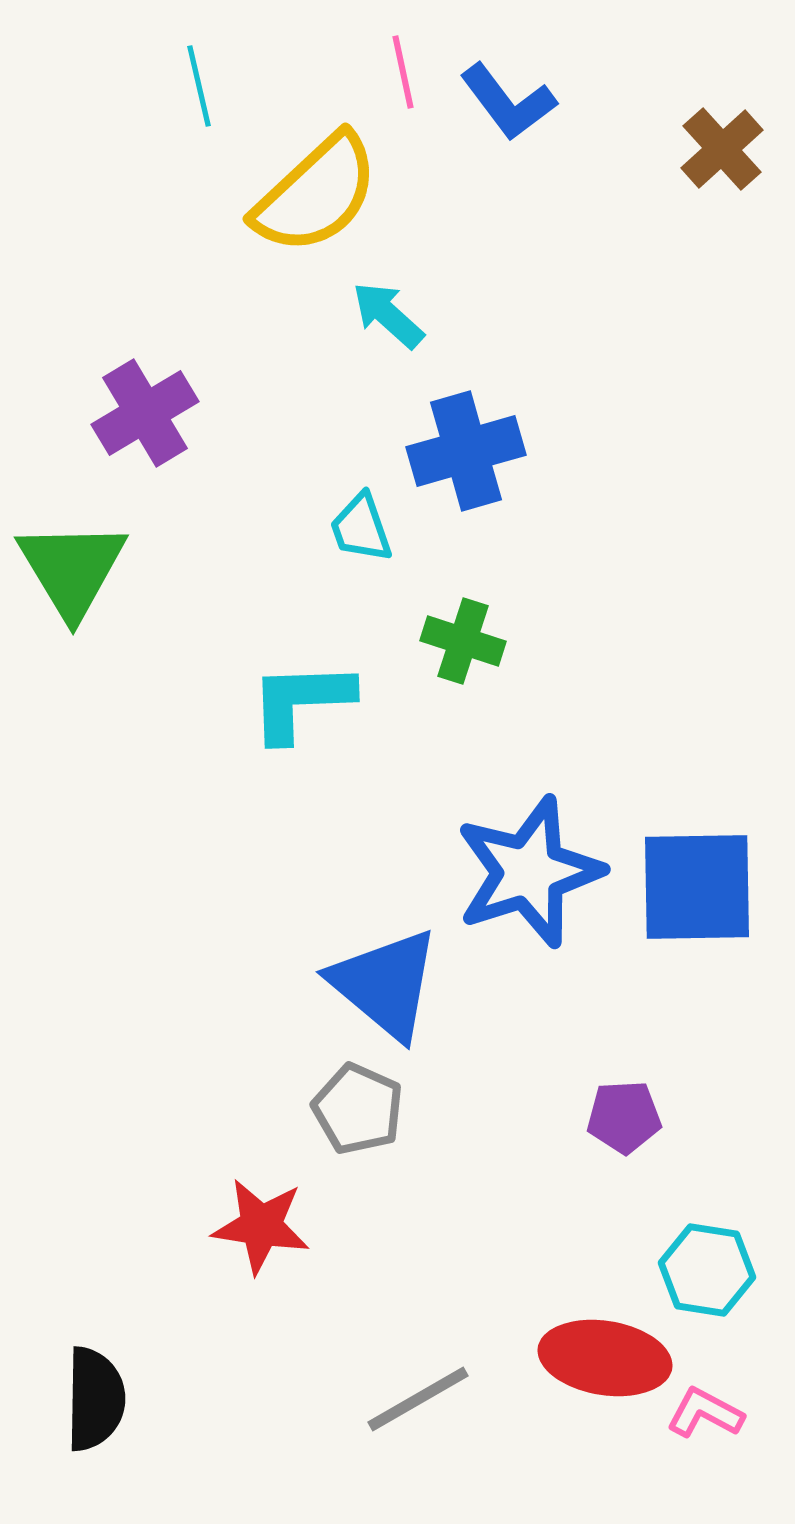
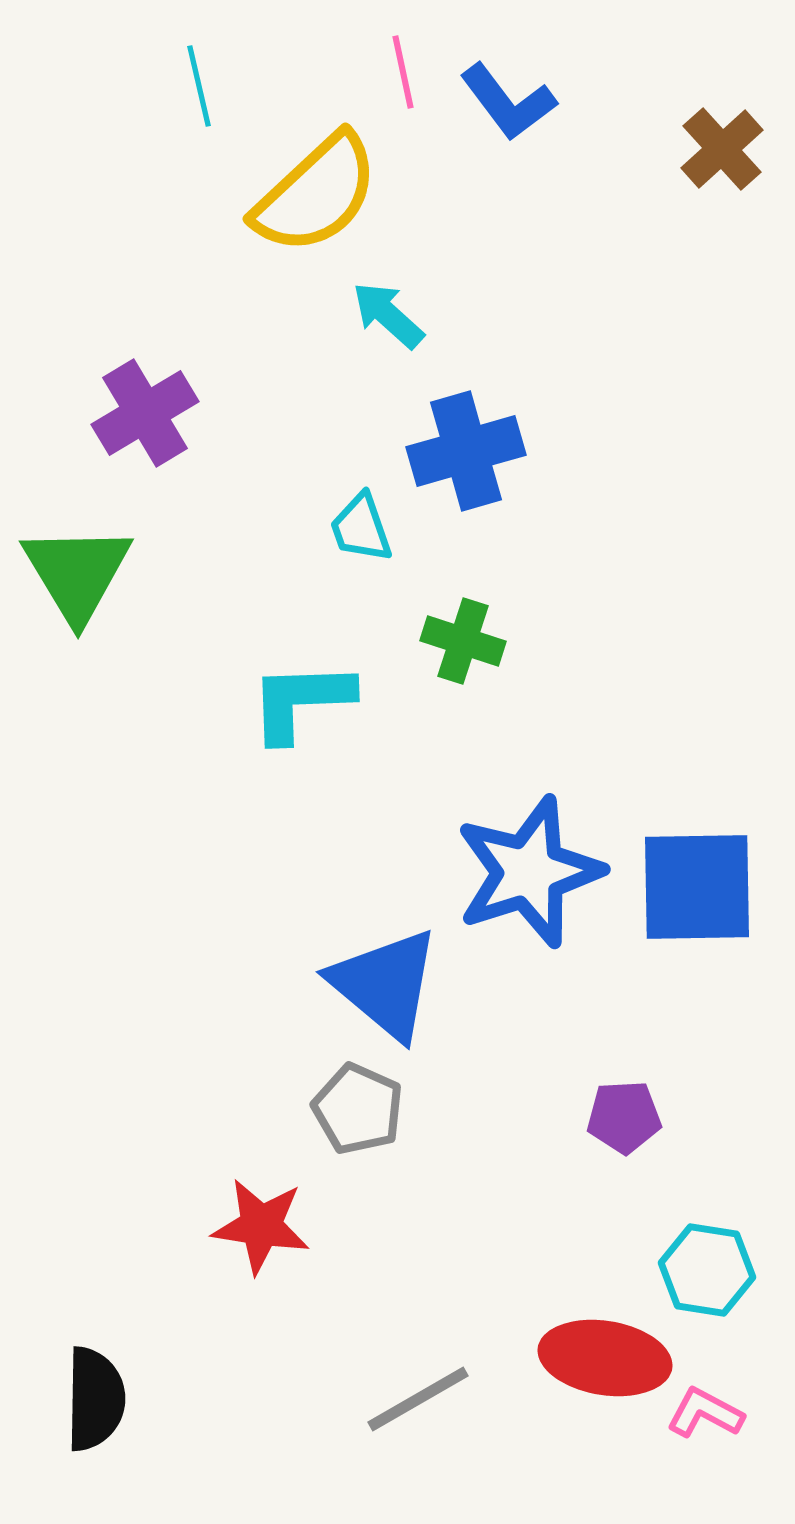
green triangle: moved 5 px right, 4 px down
